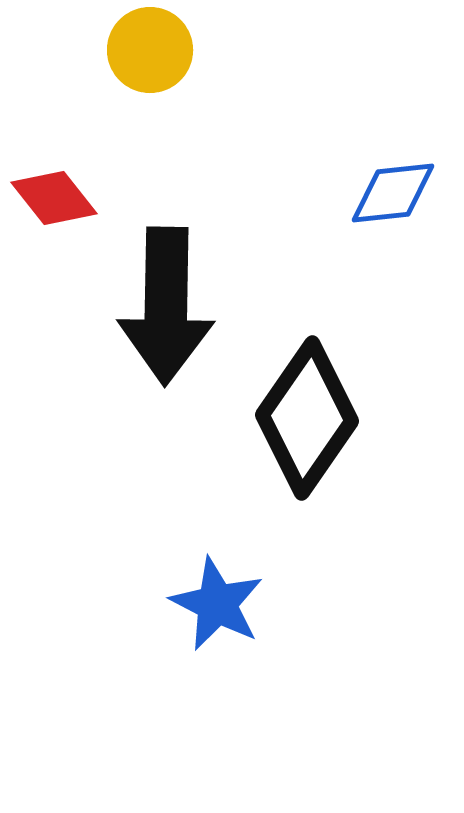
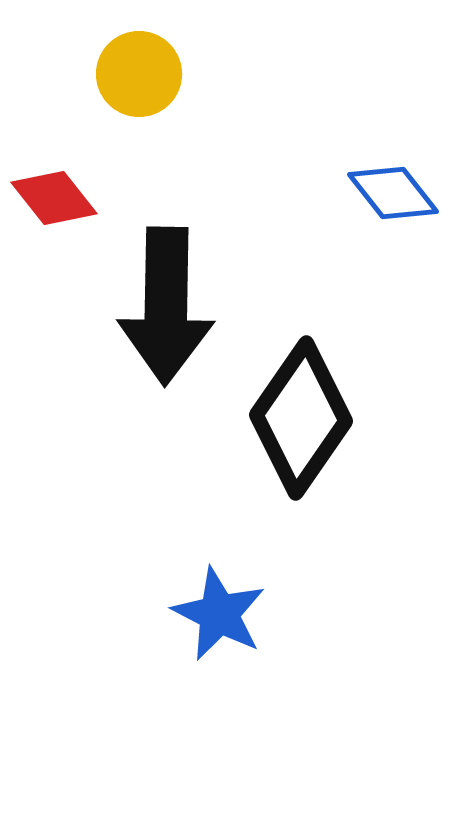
yellow circle: moved 11 px left, 24 px down
blue diamond: rotated 58 degrees clockwise
black diamond: moved 6 px left
blue star: moved 2 px right, 10 px down
